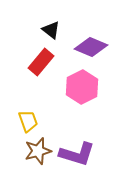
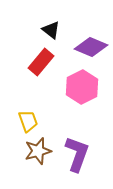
purple L-shape: rotated 87 degrees counterclockwise
